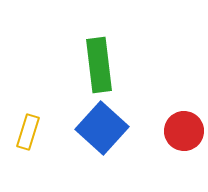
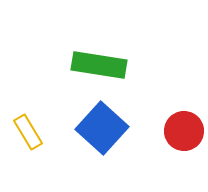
green rectangle: rotated 74 degrees counterclockwise
yellow rectangle: rotated 48 degrees counterclockwise
